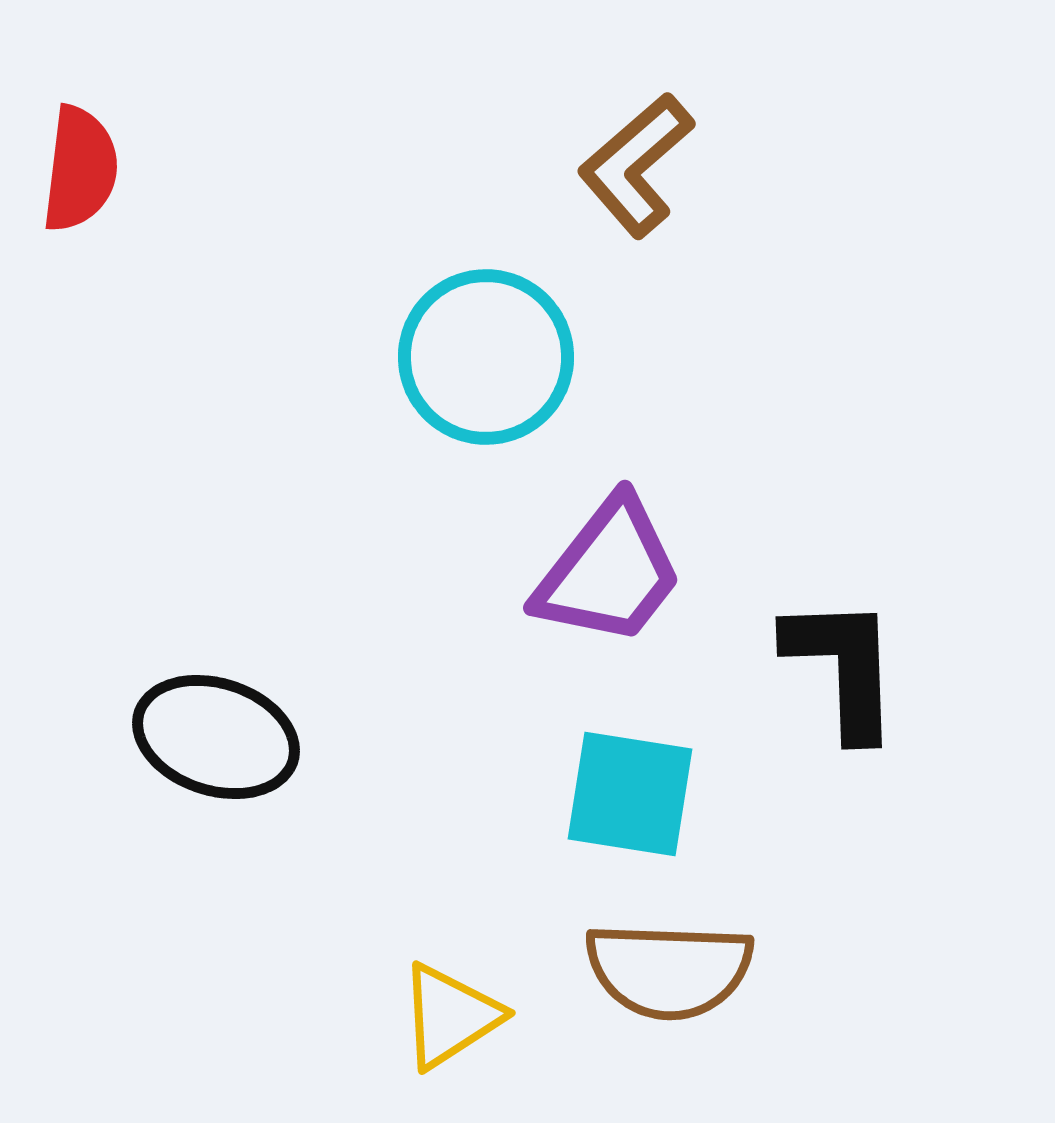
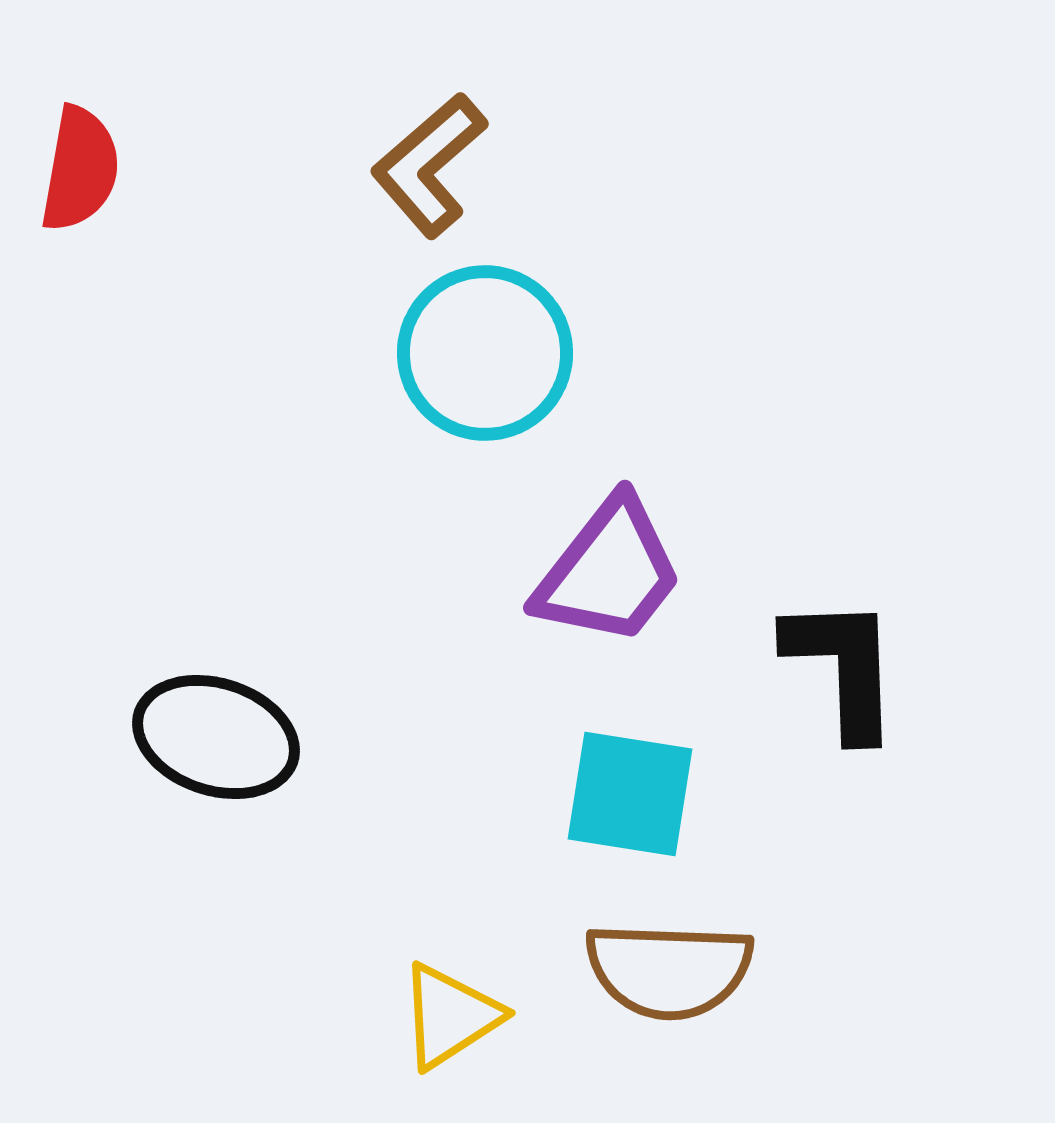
brown L-shape: moved 207 px left
red semicircle: rotated 3 degrees clockwise
cyan circle: moved 1 px left, 4 px up
